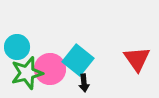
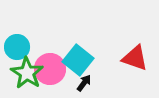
red triangle: moved 2 px left, 1 px up; rotated 36 degrees counterclockwise
green star: rotated 24 degrees counterclockwise
black arrow: rotated 138 degrees counterclockwise
